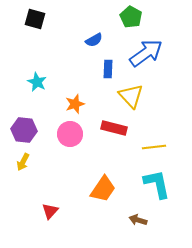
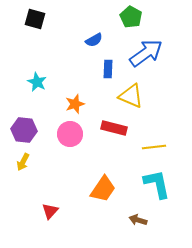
yellow triangle: rotated 24 degrees counterclockwise
